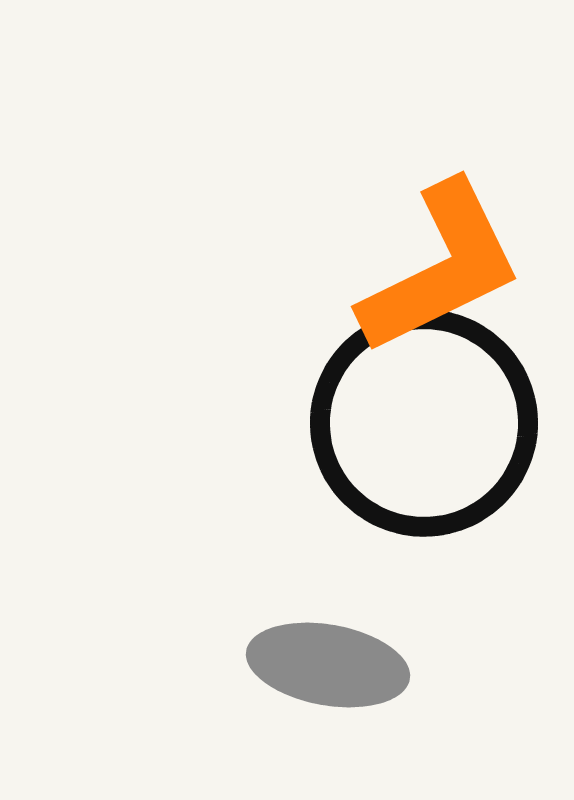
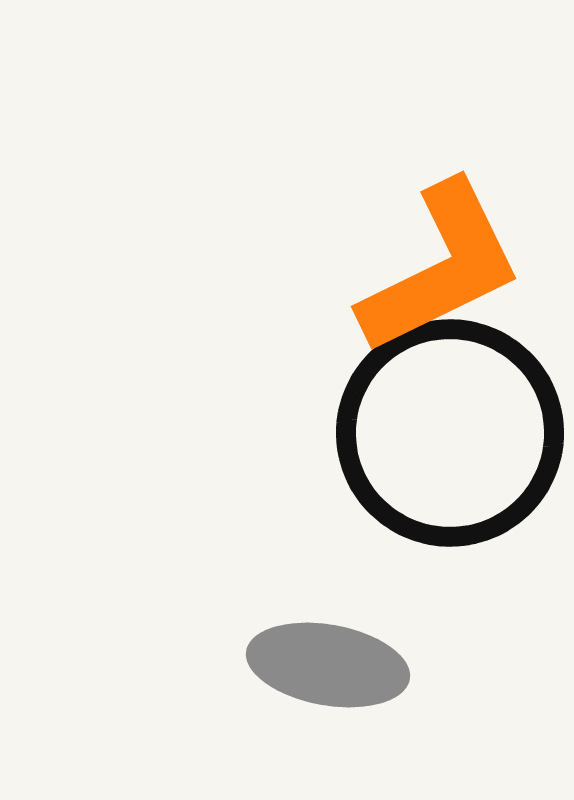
black circle: moved 26 px right, 10 px down
